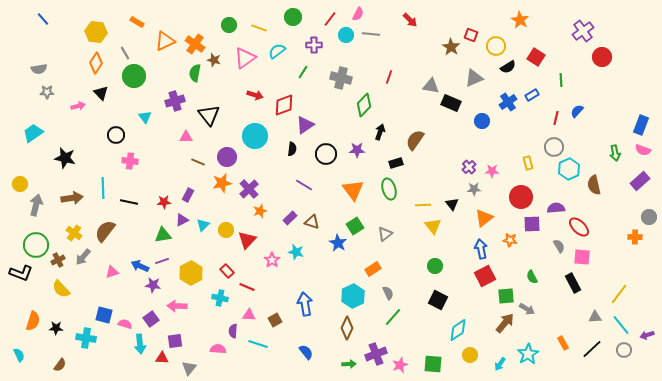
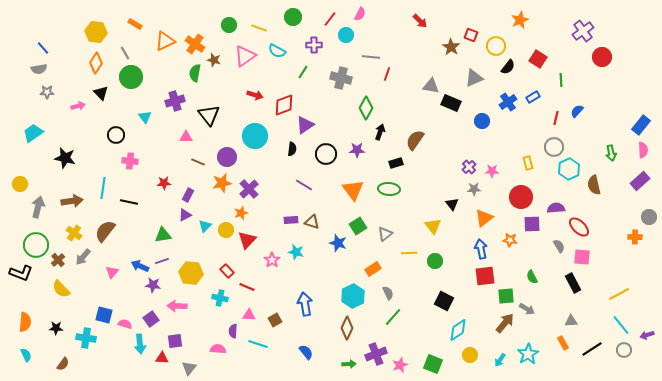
pink semicircle at (358, 14): moved 2 px right
blue line at (43, 19): moved 29 px down
red arrow at (410, 20): moved 10 px right, 1 px down
orange star at (520, 20): rotated 18 degrees clockwise
orange rectangle at (137, 22): moved 2 px left, 2 px down
gray line at (371, 34): moved 23 px down
cyan semicircle at (277, 51): rotated 114 degrees counterclockwise
red square at (536, 57): moved 2 px right, 2 px down
pink triangle at (245, 58): moved 2 px up
black semicircle at (508, 67): rotated 21 degrees counterclockwise
green circle at (134, 76): moved 3 px left, 1 px down
red line at (389, 77): moved 2 px left, 3 px up
blue rectangle at (532, 95): moved 1 px right, 2 px down
green diamond at (364, 105): moved 2 px right, 3 px down; rotated 15 degrees counterclockwise
blue rectangle at (641, 125): rotated 18 degrees clockwise
pink semicircle at (643, 150): rotated 112 degrees counterclockwise
green arrow at (615, 153): moved 4 px left
cyan line at (103, 188): rotated 10 degrees clockwise
green ellipse at (389, 189): rotated 70 degrees counterclockwise
brown arrow at (72, 198): moved 3 px down
red star at (164, 202): moved 19 px up
gray arrow at (36, 205): moved 2 px right, 2 px down
yellow line at (423, 205): moved 14 px left, 48 px down
orange star at (260, 211): moved 19 px left, 2 px down
purple rectangle at (290, 218): moved 1 px right, 2 px down; rotated 40 degrees clockwise
purple triangle at (182, 220): moved 3 px right, 5 px up
cyan triangle at (203, 225): moved 2 px right, 1 px down
green square at (355, 226): moved 3 px right
blue star at (338, 243): rotated 12 degrees counterclockwise
brown cross at (58, 260): rotated 16 degrees counterclockwise
green circle at (435, 266): moved 5 px up
pink triangle at (112, 272): rotated 32 degrees counterclockwise
yellow hexagon at (191, 273): rotated 25 degrees counterclockwise
red square at (485, 276): rotated 20 degrees clockwise
yellow line at (619, 294): rotated 25 degrees clockwise
black square at (438, 300): moved 6 px right, 1 px down
gray triangle at (595, 317): moved 24 px left, 4 px down
orange semicircle at (33, 321): moved 8 px left, 1 px down; rotated 12 degrees counterclockwise
black line at (592, 349): rotated 10 degrees clockwise
cyan semicircle at (19, 355): moved 7 px right
green square at (433, 364): rotated 18 degrees clockwise
cyan arrow at (500, 364): moved 4 px up
brown semicircle at (60, 365): moved 3 px right, 1 px up
